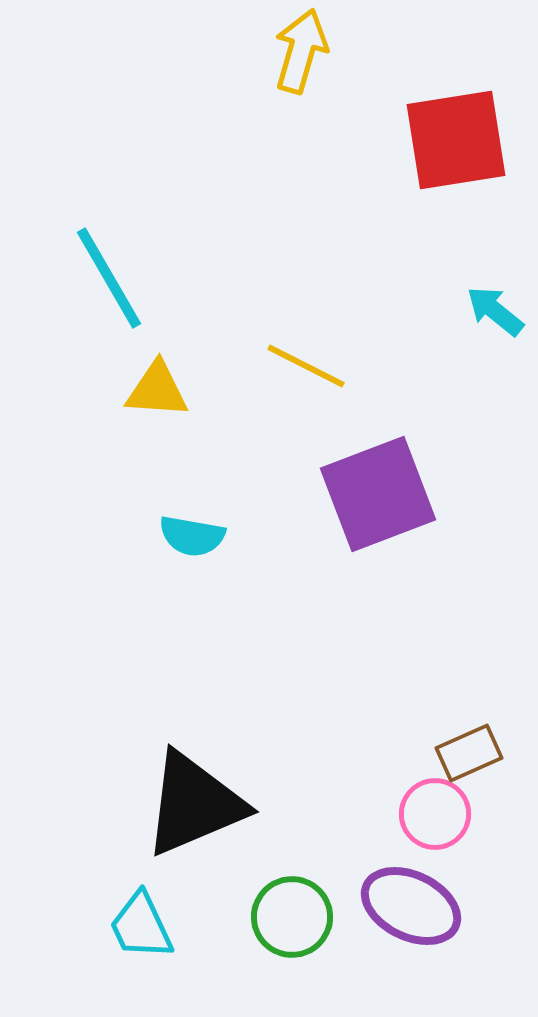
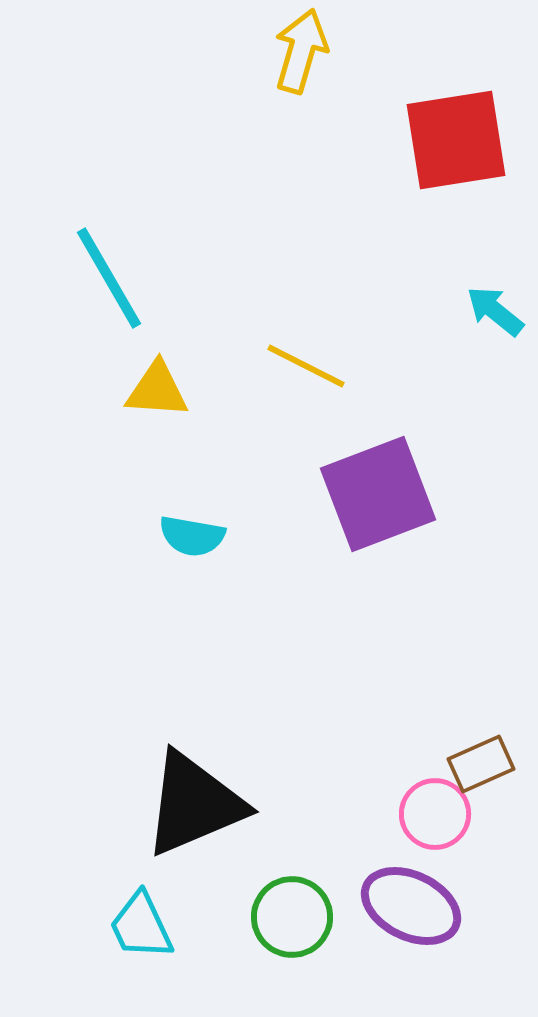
brown rectangle: moved 12 px right, 11 px down
